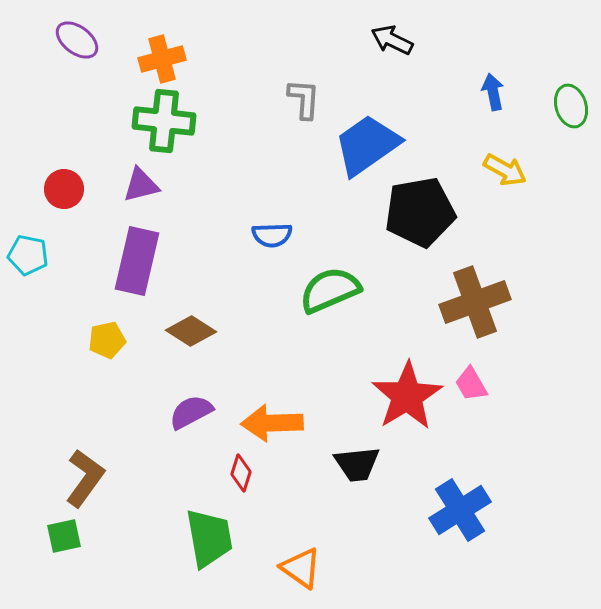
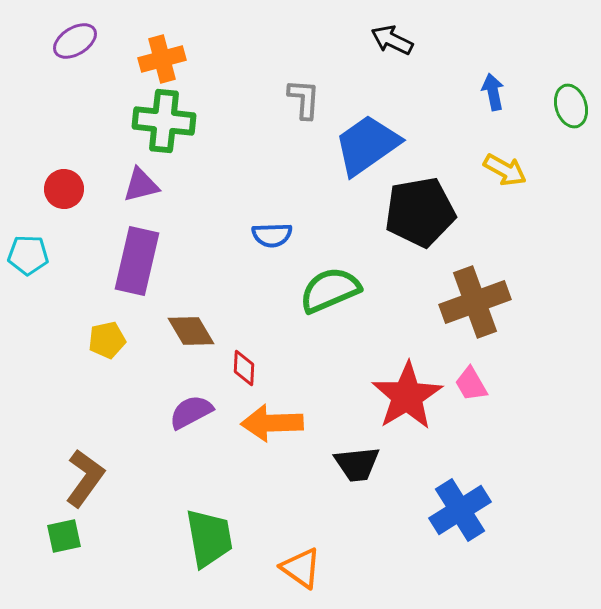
purple ellipse: moved 2 px left, 1 px down; rotated 69 degrees counterclockwise
cyan pentagon: rotated 9 degrees counterclockwise
brown diamond: rotated 27 degrees clockwise
red diamond: moved 3 px right, 105 px up; rotated 15 degrees counterclockwise
